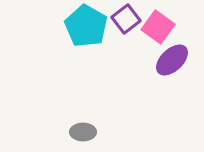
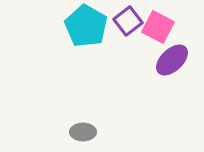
purple square: moved 2 px right, 2 px down
pink square: rotated 8 degrees counterclockwise
